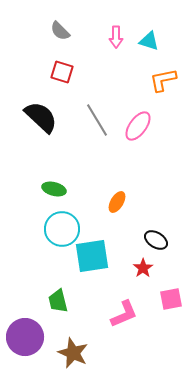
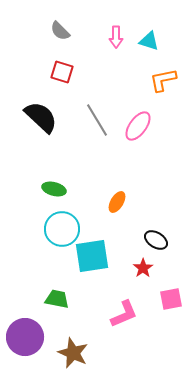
green trapezoid: moved 1 px left, 2 px up; rotated 115 degrees clockwise
